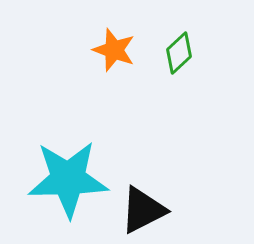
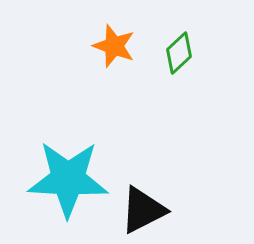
orange star: moved 4 px up
cyan star: rotated 4 degrees clockwise
